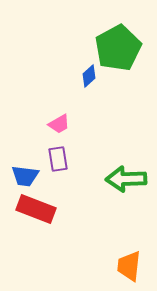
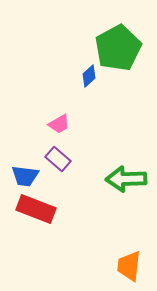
purple rectangle: rotated 40 degrees counterclockwise
